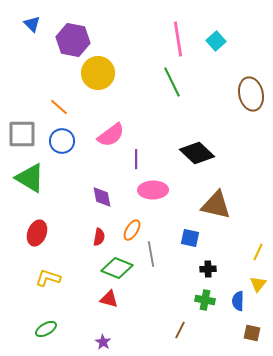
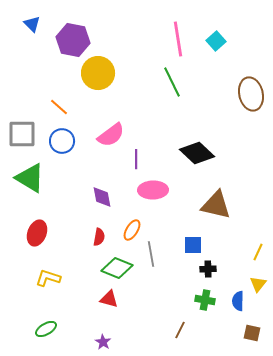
blue square: moved 3 px right, 7 px down; rotated 12 degrees counterclockwise
